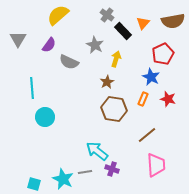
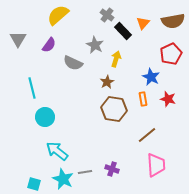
red pentagon: moved 8 px right
gray semicircle: moved 4 px right, 1 px down
cyan line: rotated 10 degrees counterclockwise
orange rectangle: rotated 32 degrees counterclockwise
cyan arrow: moved 40 px left
